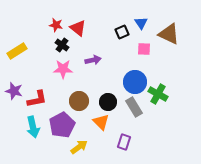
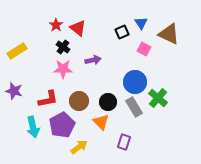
red star: rotated 24 degrees clockwise
black cross: moved 1 px right, 2 px down
pink square: rotated 24 degrees clockwise
green cross: moved 4 px down; rotated 12 degrees clockwise
red L-shape: moved 11 px right
